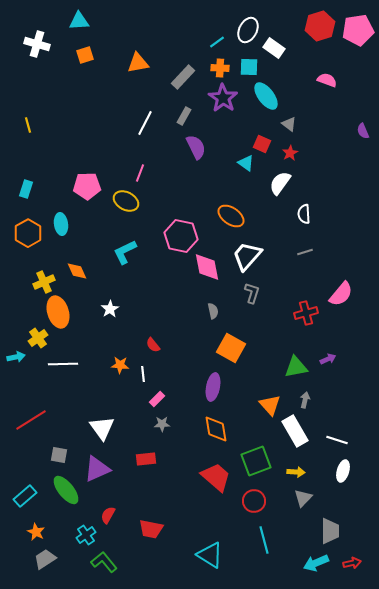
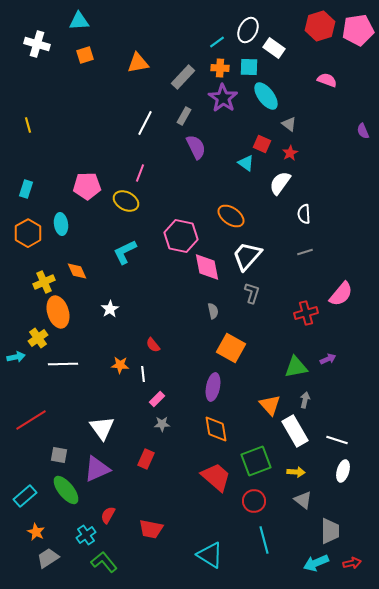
red rectangle at (146, 459): rotated 60 degrees counterclockwise
gray triangle at (303, 498): moved 2 px down; rotated 36 degrees counterclockwise
gray trapezoid at (45, 559): moved 3 px right, 1 px up
